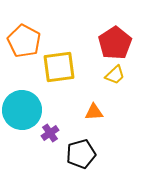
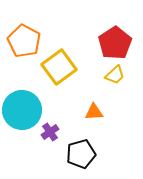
yellow square: rotated 28 degrees counterclockwise
purple cross: moved 1 px up
